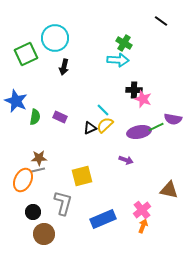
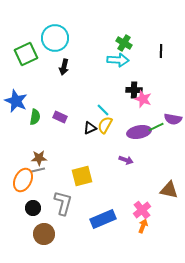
black line: moved 30 px down; rotated 56 degrees clockwise
yellow semicircle: rotated 18 degrees counterclockwise
black circle: moved 4 px up
